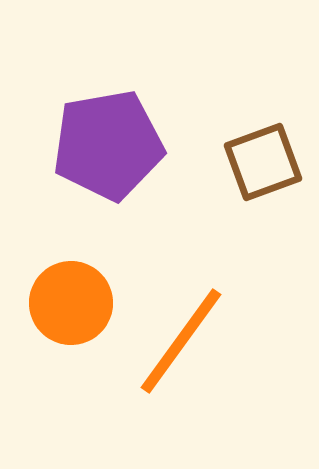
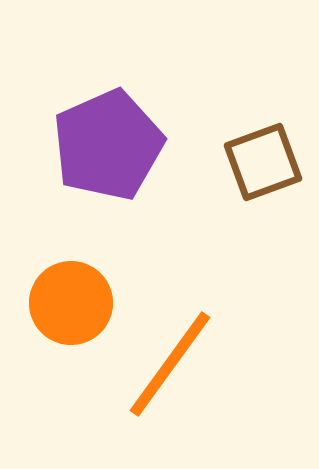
purple pentagon: rotated 14 degrees counterclockwise
orange line: moved 11 px left, 23 px down
